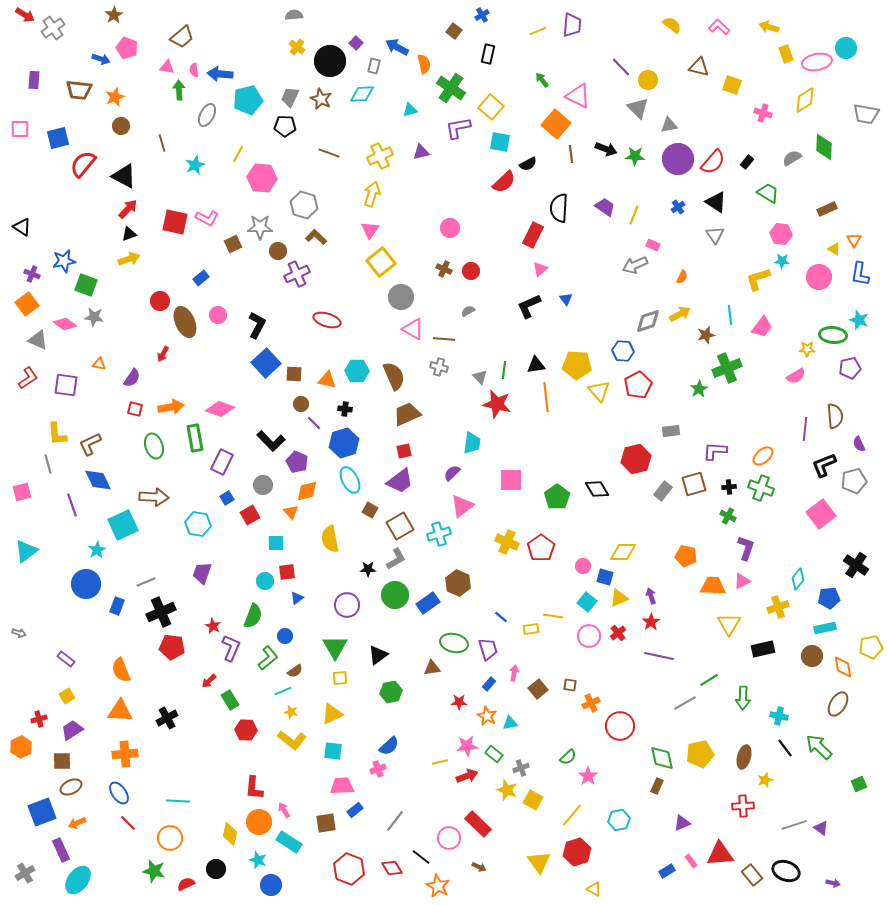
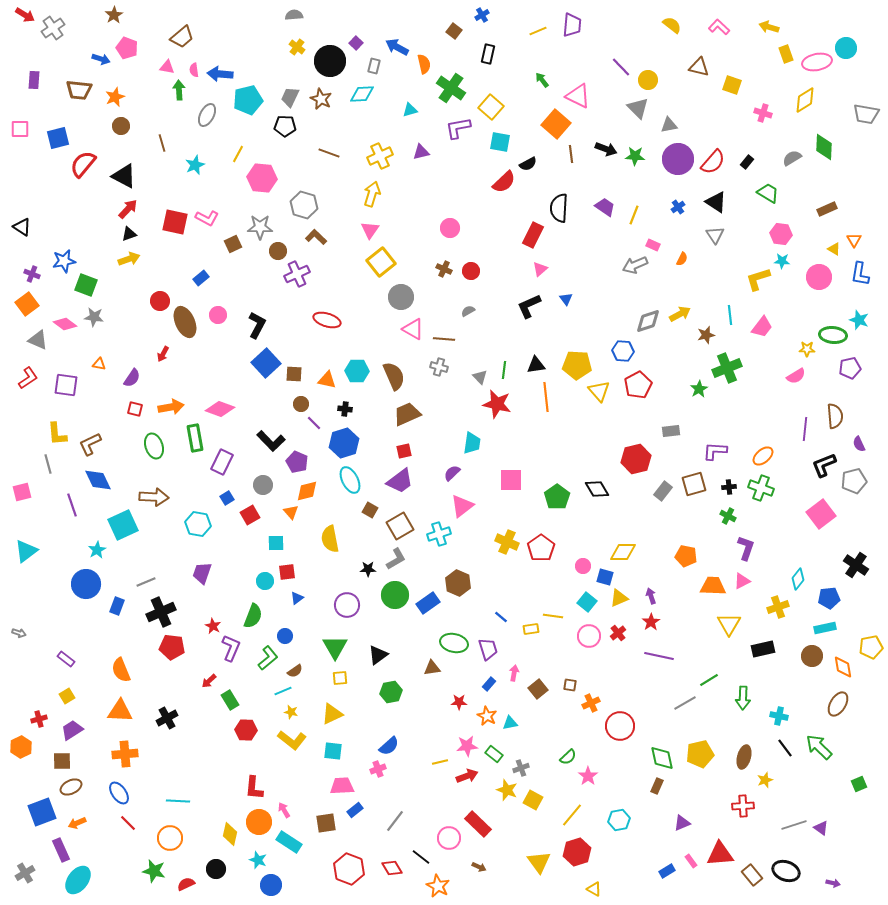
orange semicircle at (682, 277): moved 18 px up
